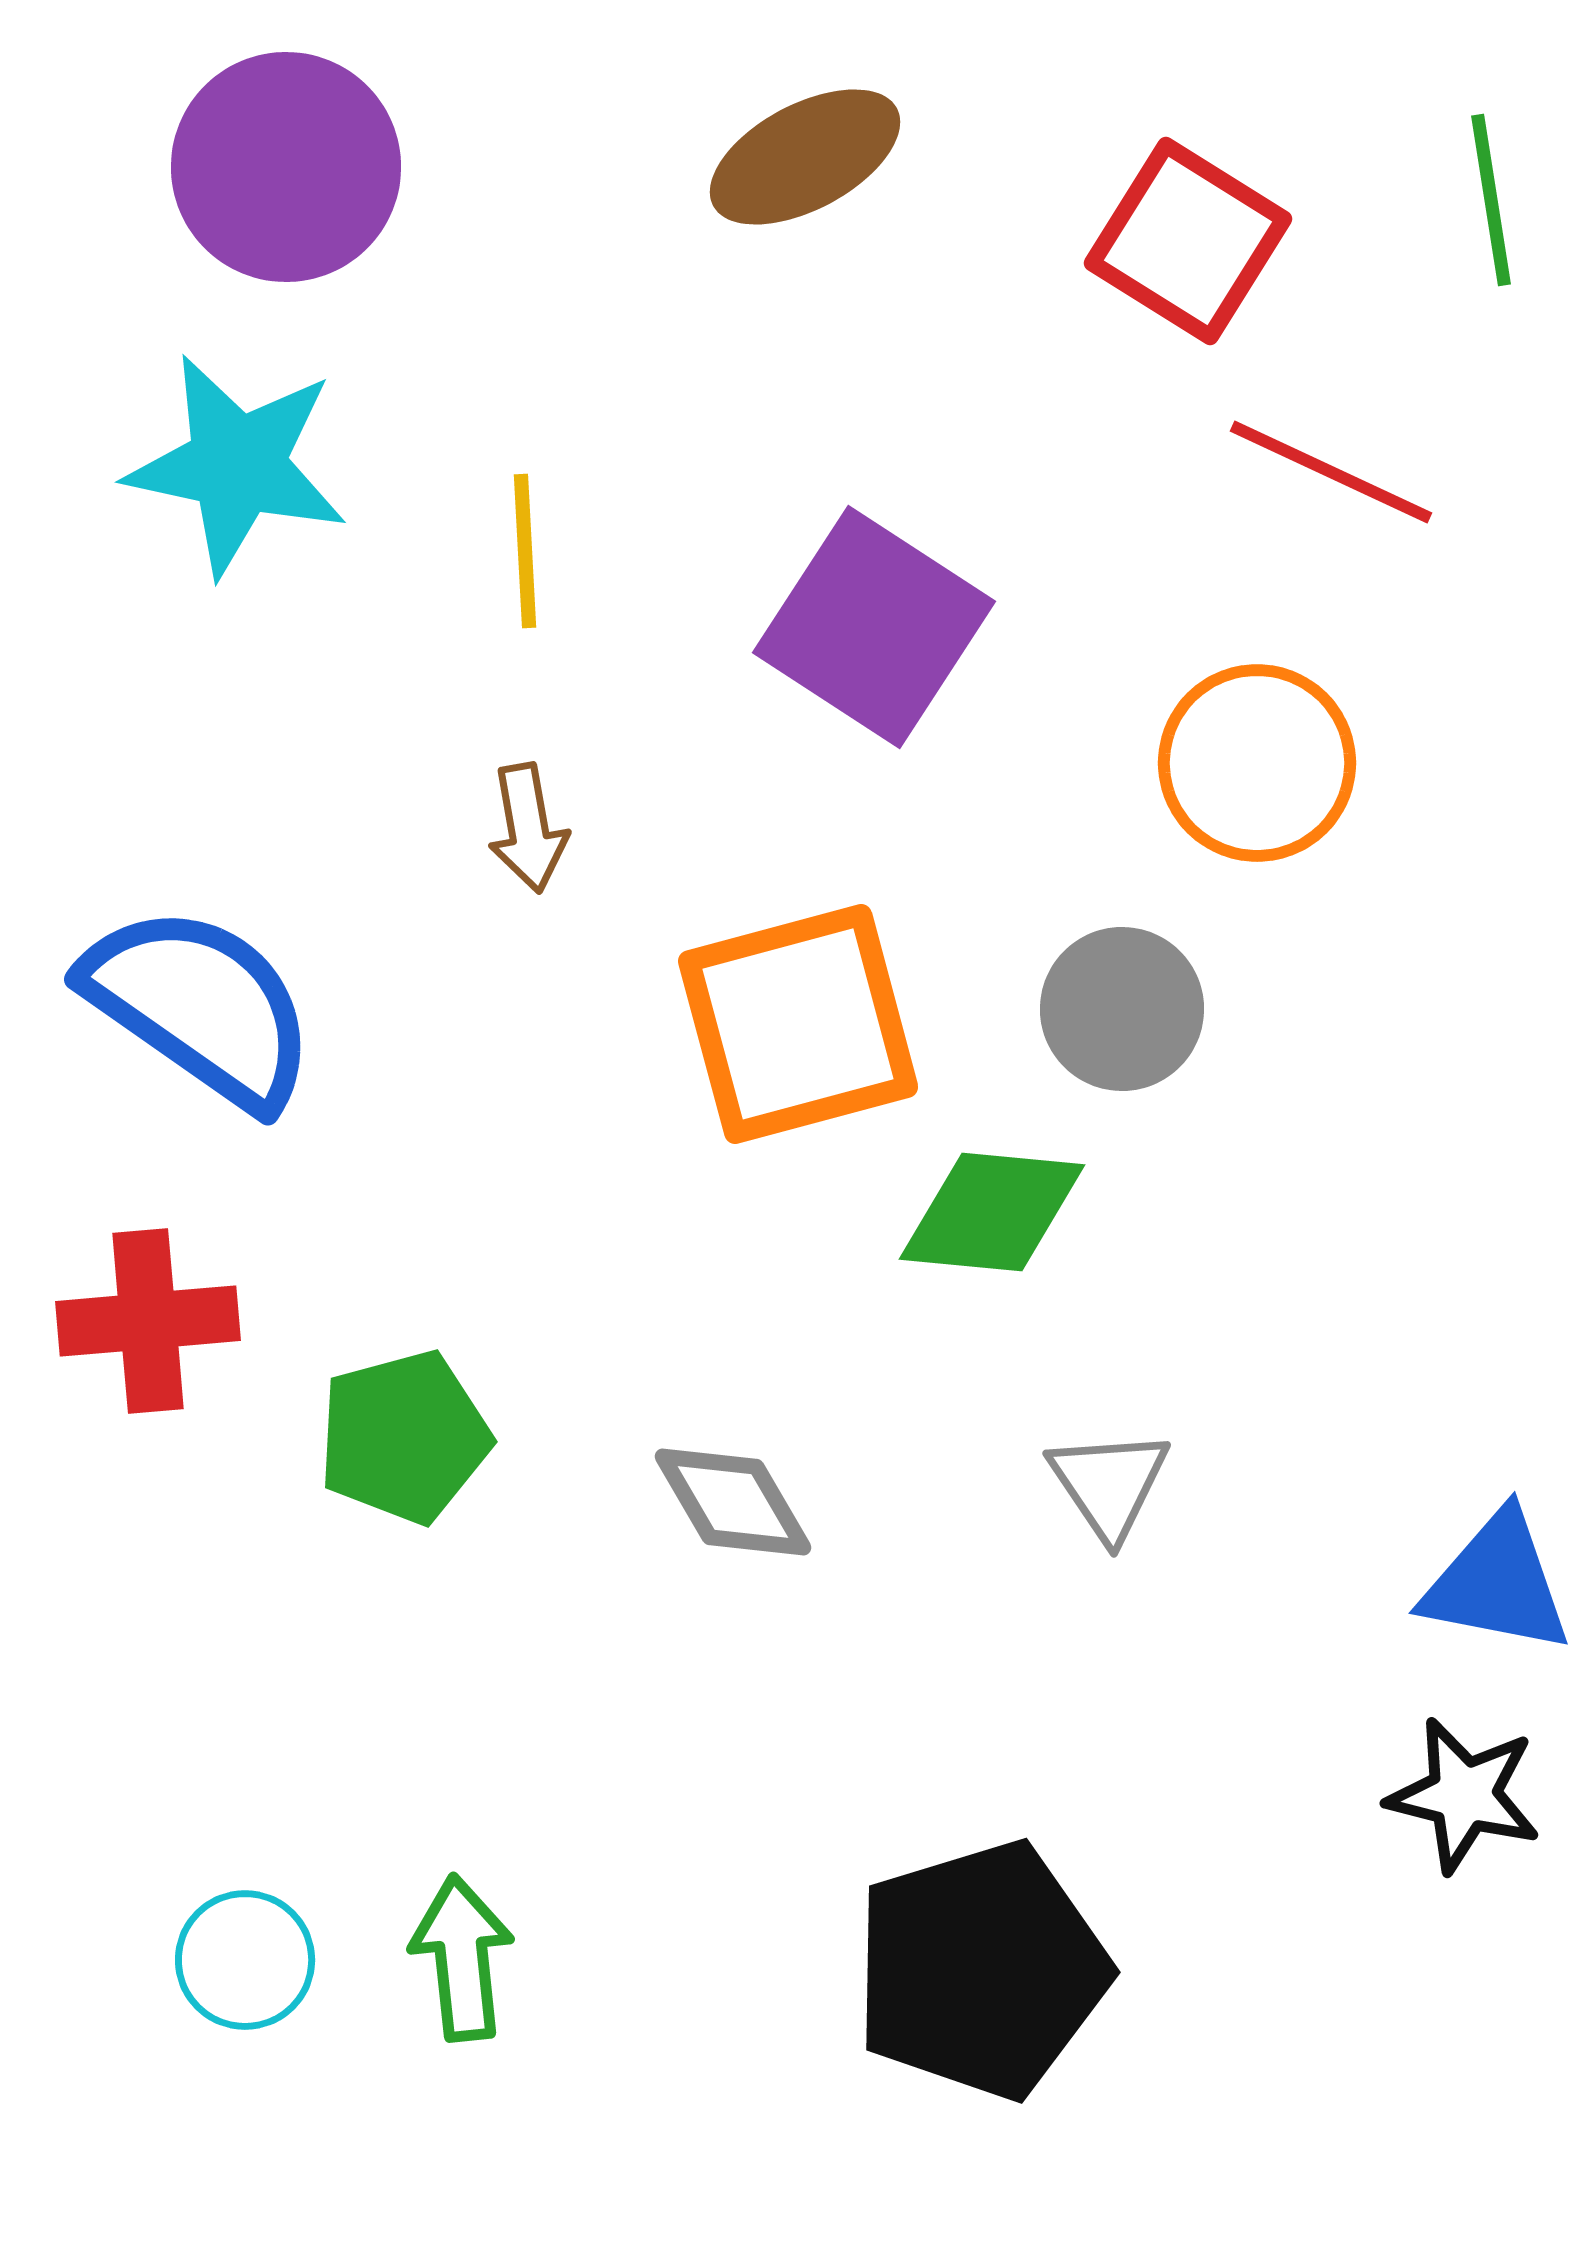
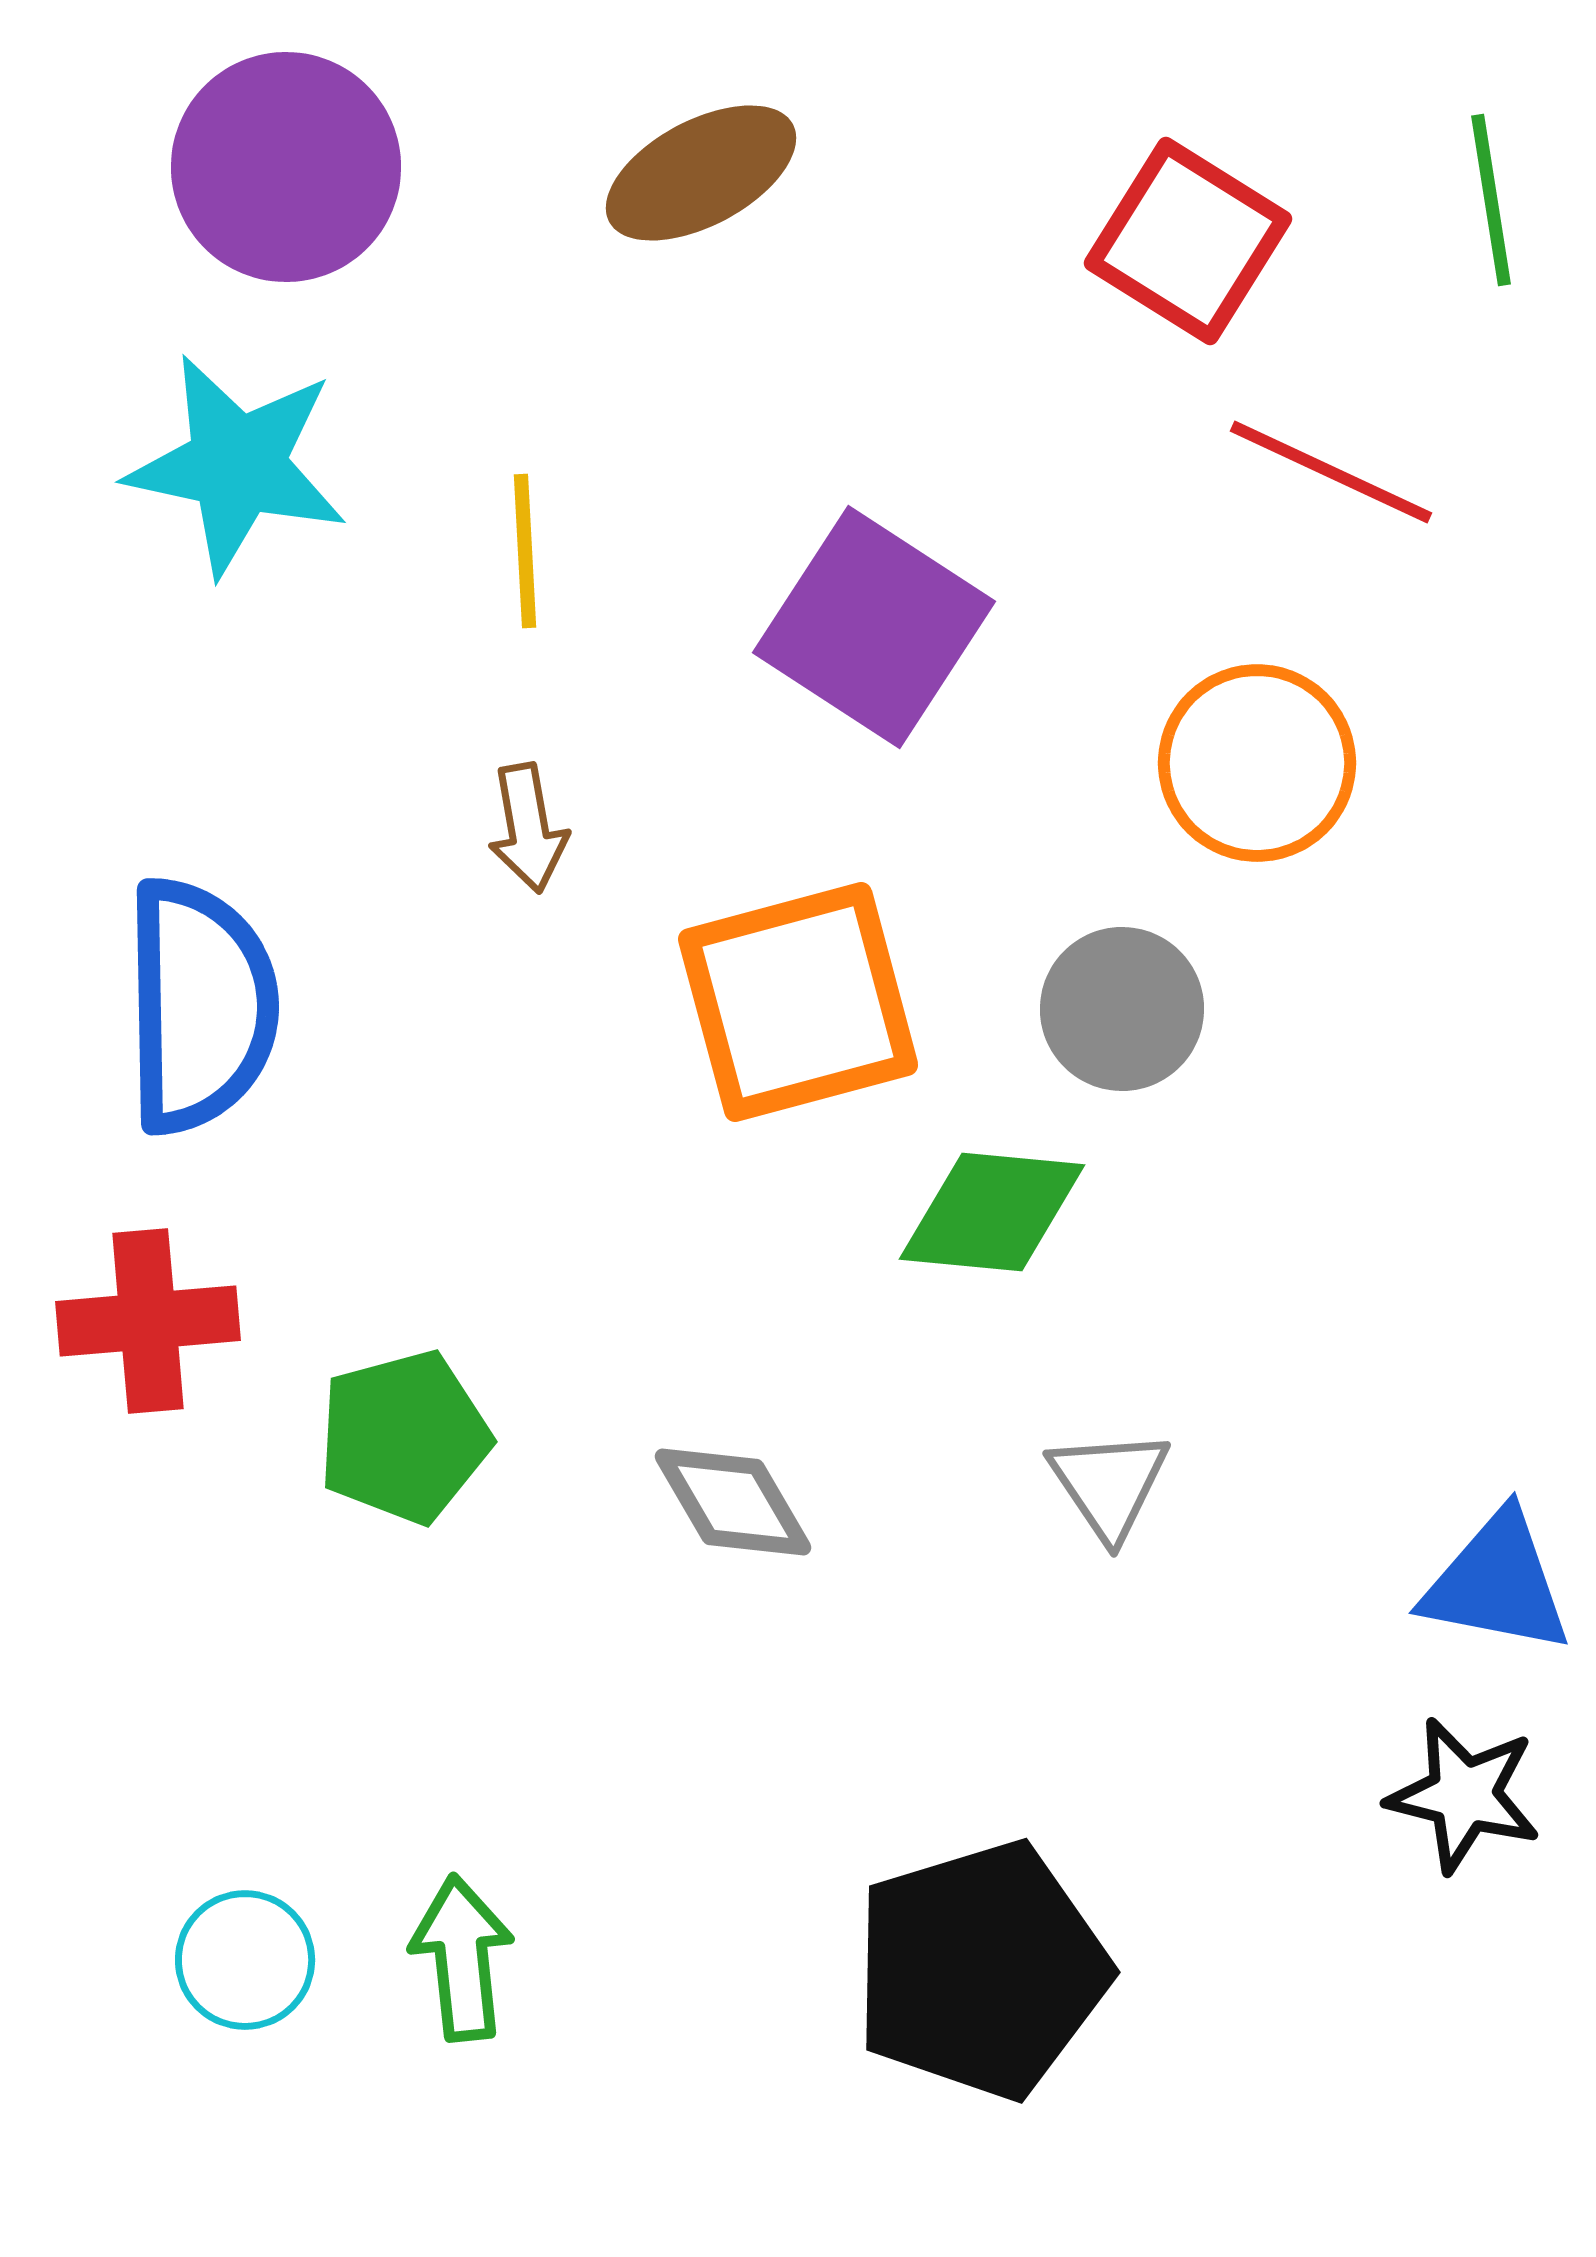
brown ellipse: moved 104 px left, 16 px down
blue semicircle: rotated 54 degrees clockwise
orange square: moved 22 px up
